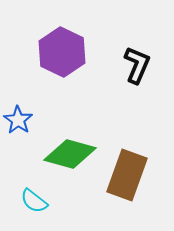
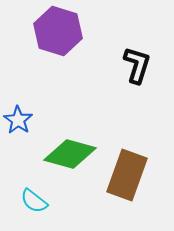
purple hexagon: moved 4 px left, 21 px up; rotated 9 degrees counterclockwise
black L-shape: rotated 6 degrees counterclockwise
